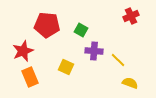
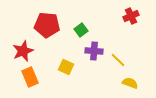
green square: rotated 24 degrees clockwise
